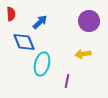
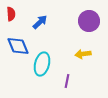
blue diamond: moved 6 px left, 4 px down
